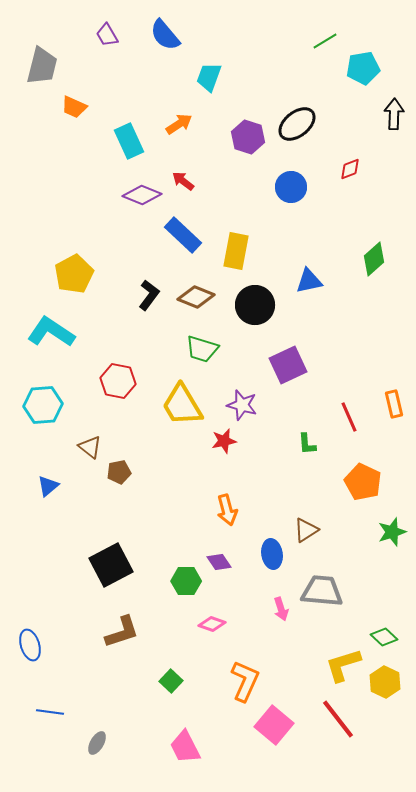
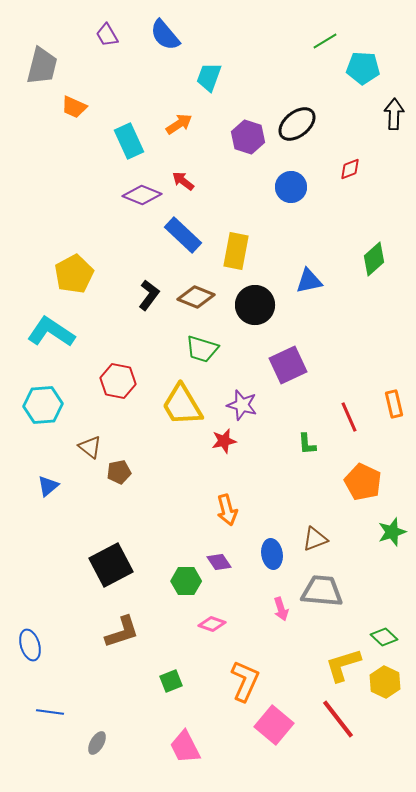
cyan pentagon at (363, 68): rotated 12 degrees clockwise
brown triangle at (306, 530): moved 9 px right, 9 px down; rotated 12 degrees clockwise
green square at (171, 681): rotated 25 degrees clockwise
